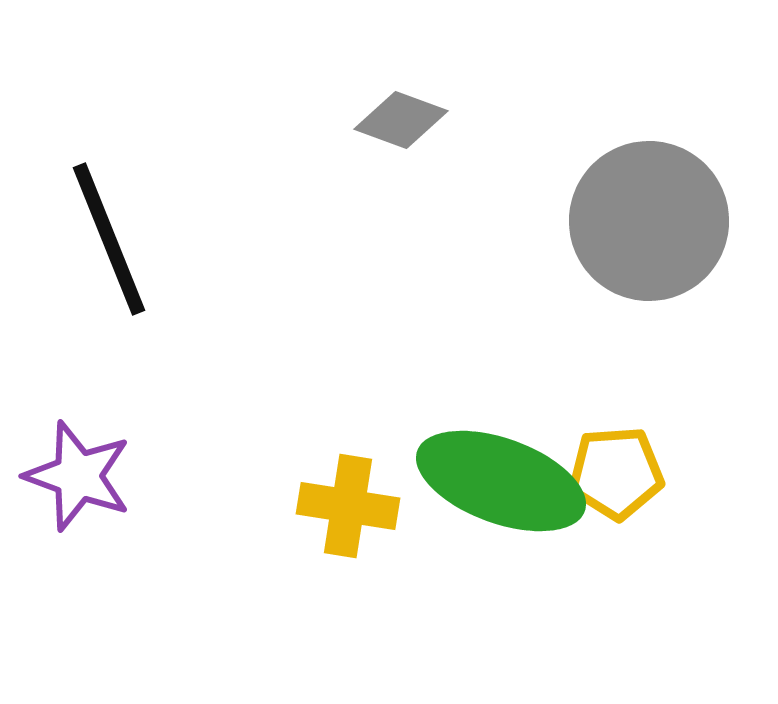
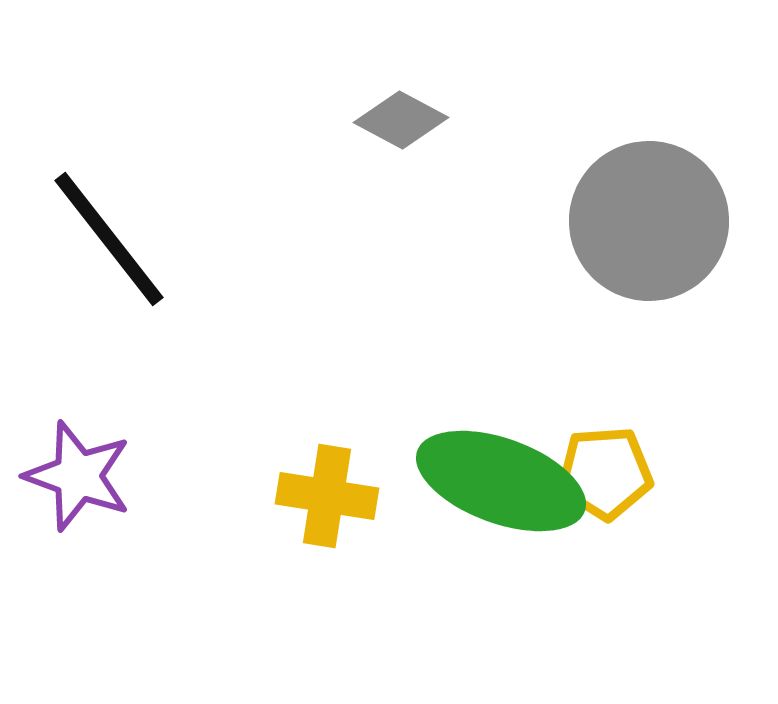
gray diamond: rotated 8 degrees clockwise
black line: rotated 16 degrees counterclockwise
yellow pentagon: moved 11 px left
yellow cross: moved 21 px left, 10 px up
